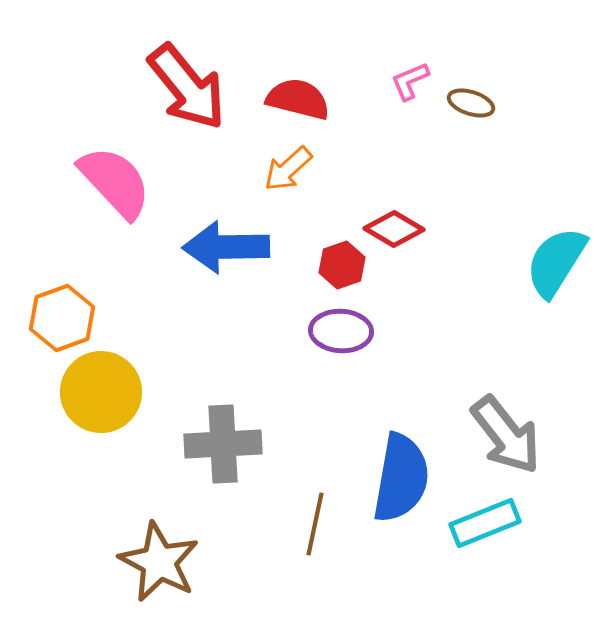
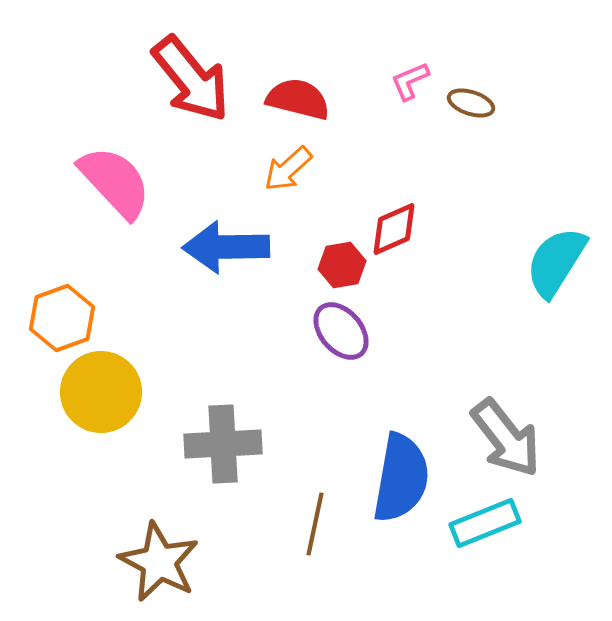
red arrow: moved 4 px right, 8 px up
red diamond: rotated 54 degrees counterclockwise
red hexagon: rotated 9 degrees clockwise
purple ellipse: rotated 46 degrees clockwise
gray arrow: moved 3 px down
